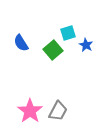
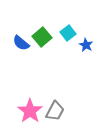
cyan square: rotated 21 degrees counterclockwise
blue semicircle: rotated 18 degrees counterclockwise
green square: moved 11 px left, 13 px up
gray trapezoid: moved 3 px left
